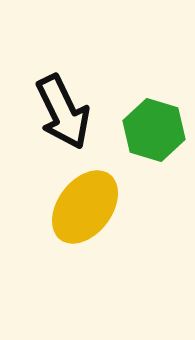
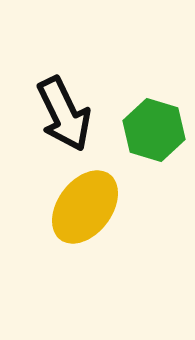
black arrow: moved 1 px right, 2 px down
